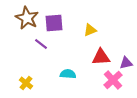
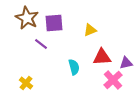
red triangle: moved 1 px right
cyan semicircle: moved 6 px right, 7 px up; rotated 70 degrees clockwise
